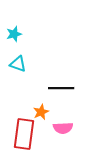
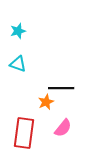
cyan star: moved 4 px right, 3 px up
orange star: moved 5 px right, 10 px up
pink semicircle: rotated 48 degrees counterclockwise
red rectangle: moved 1 px up
